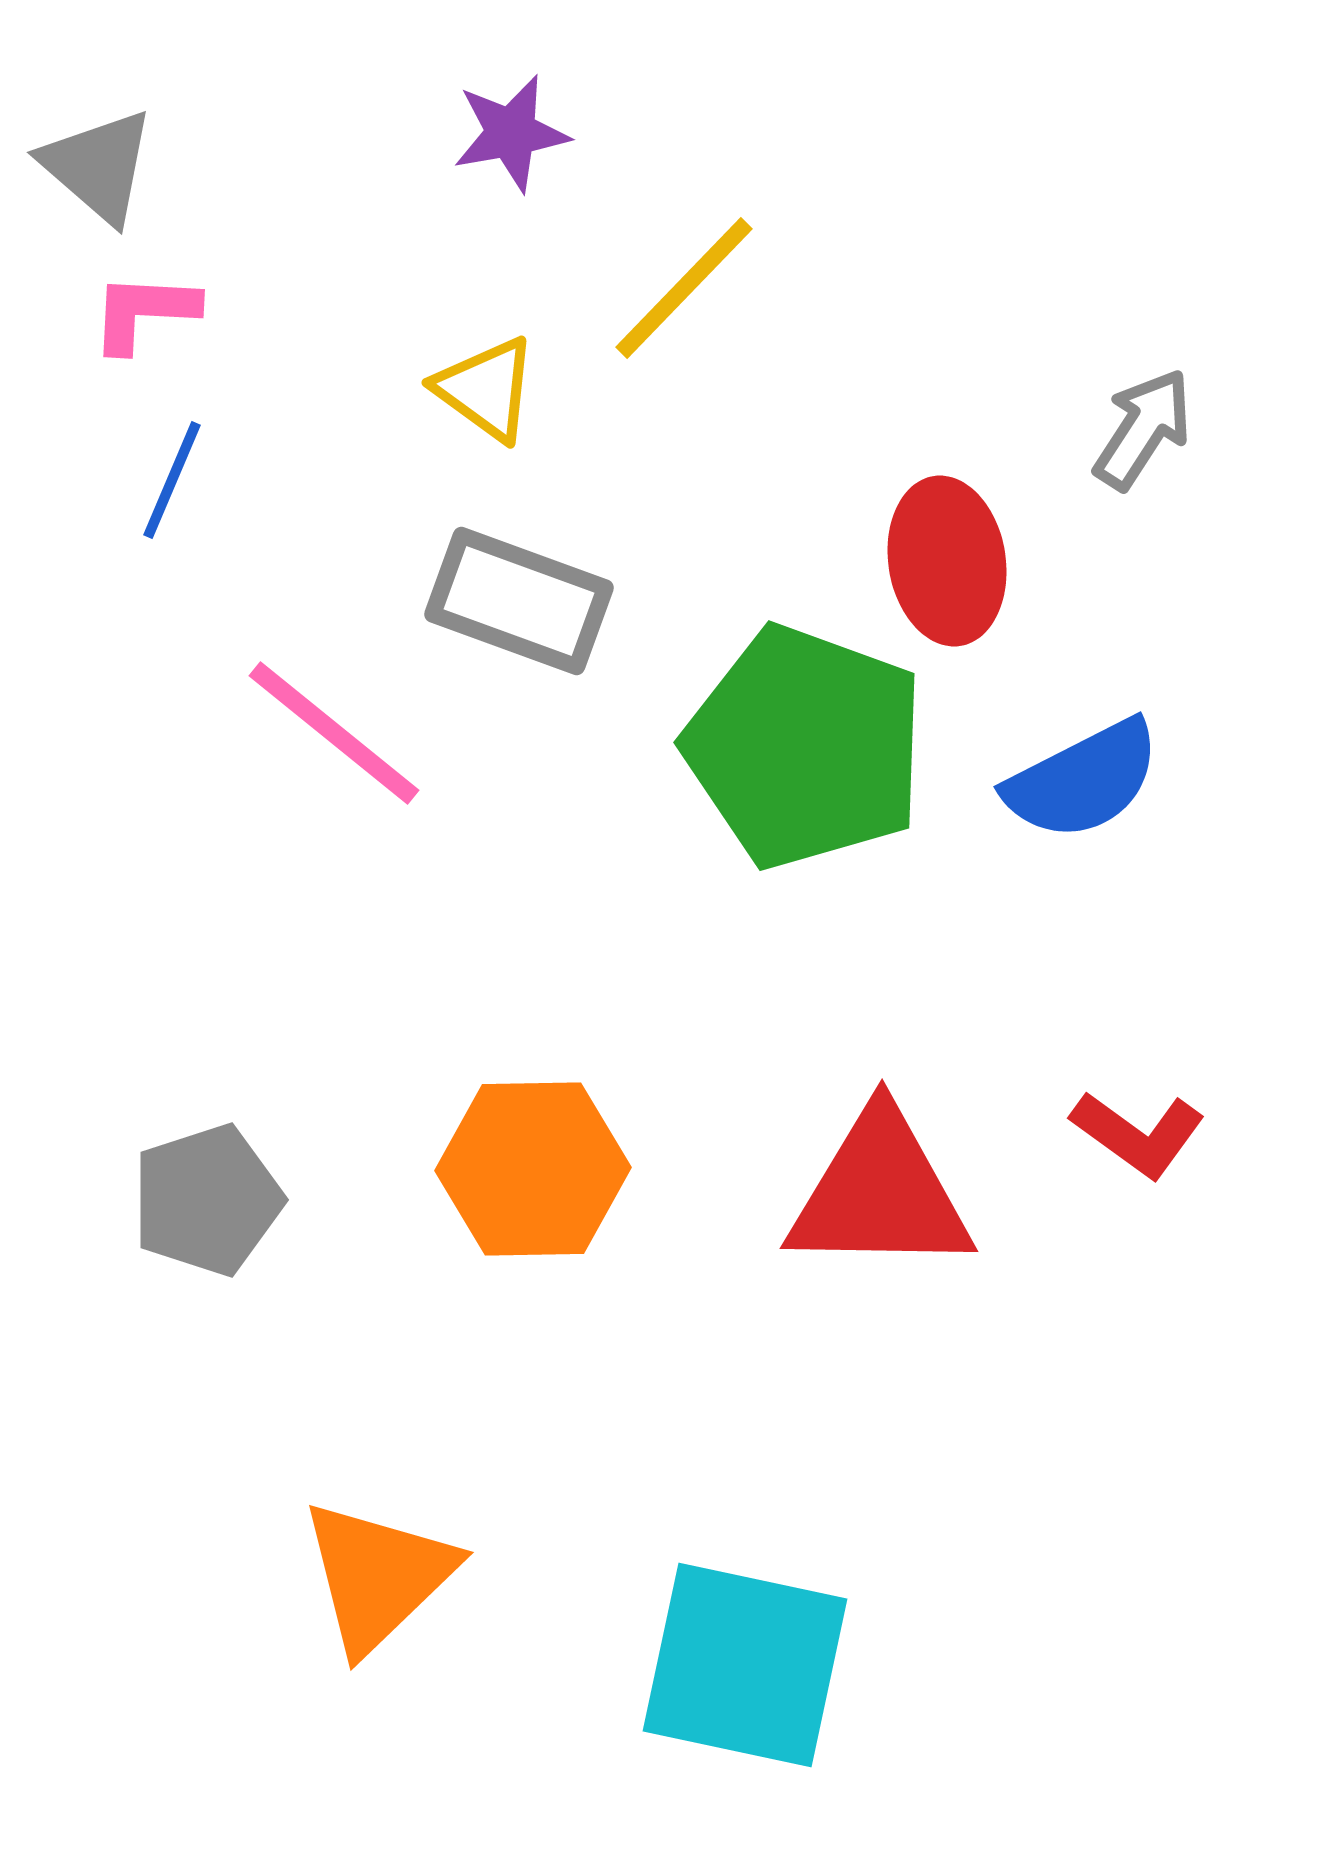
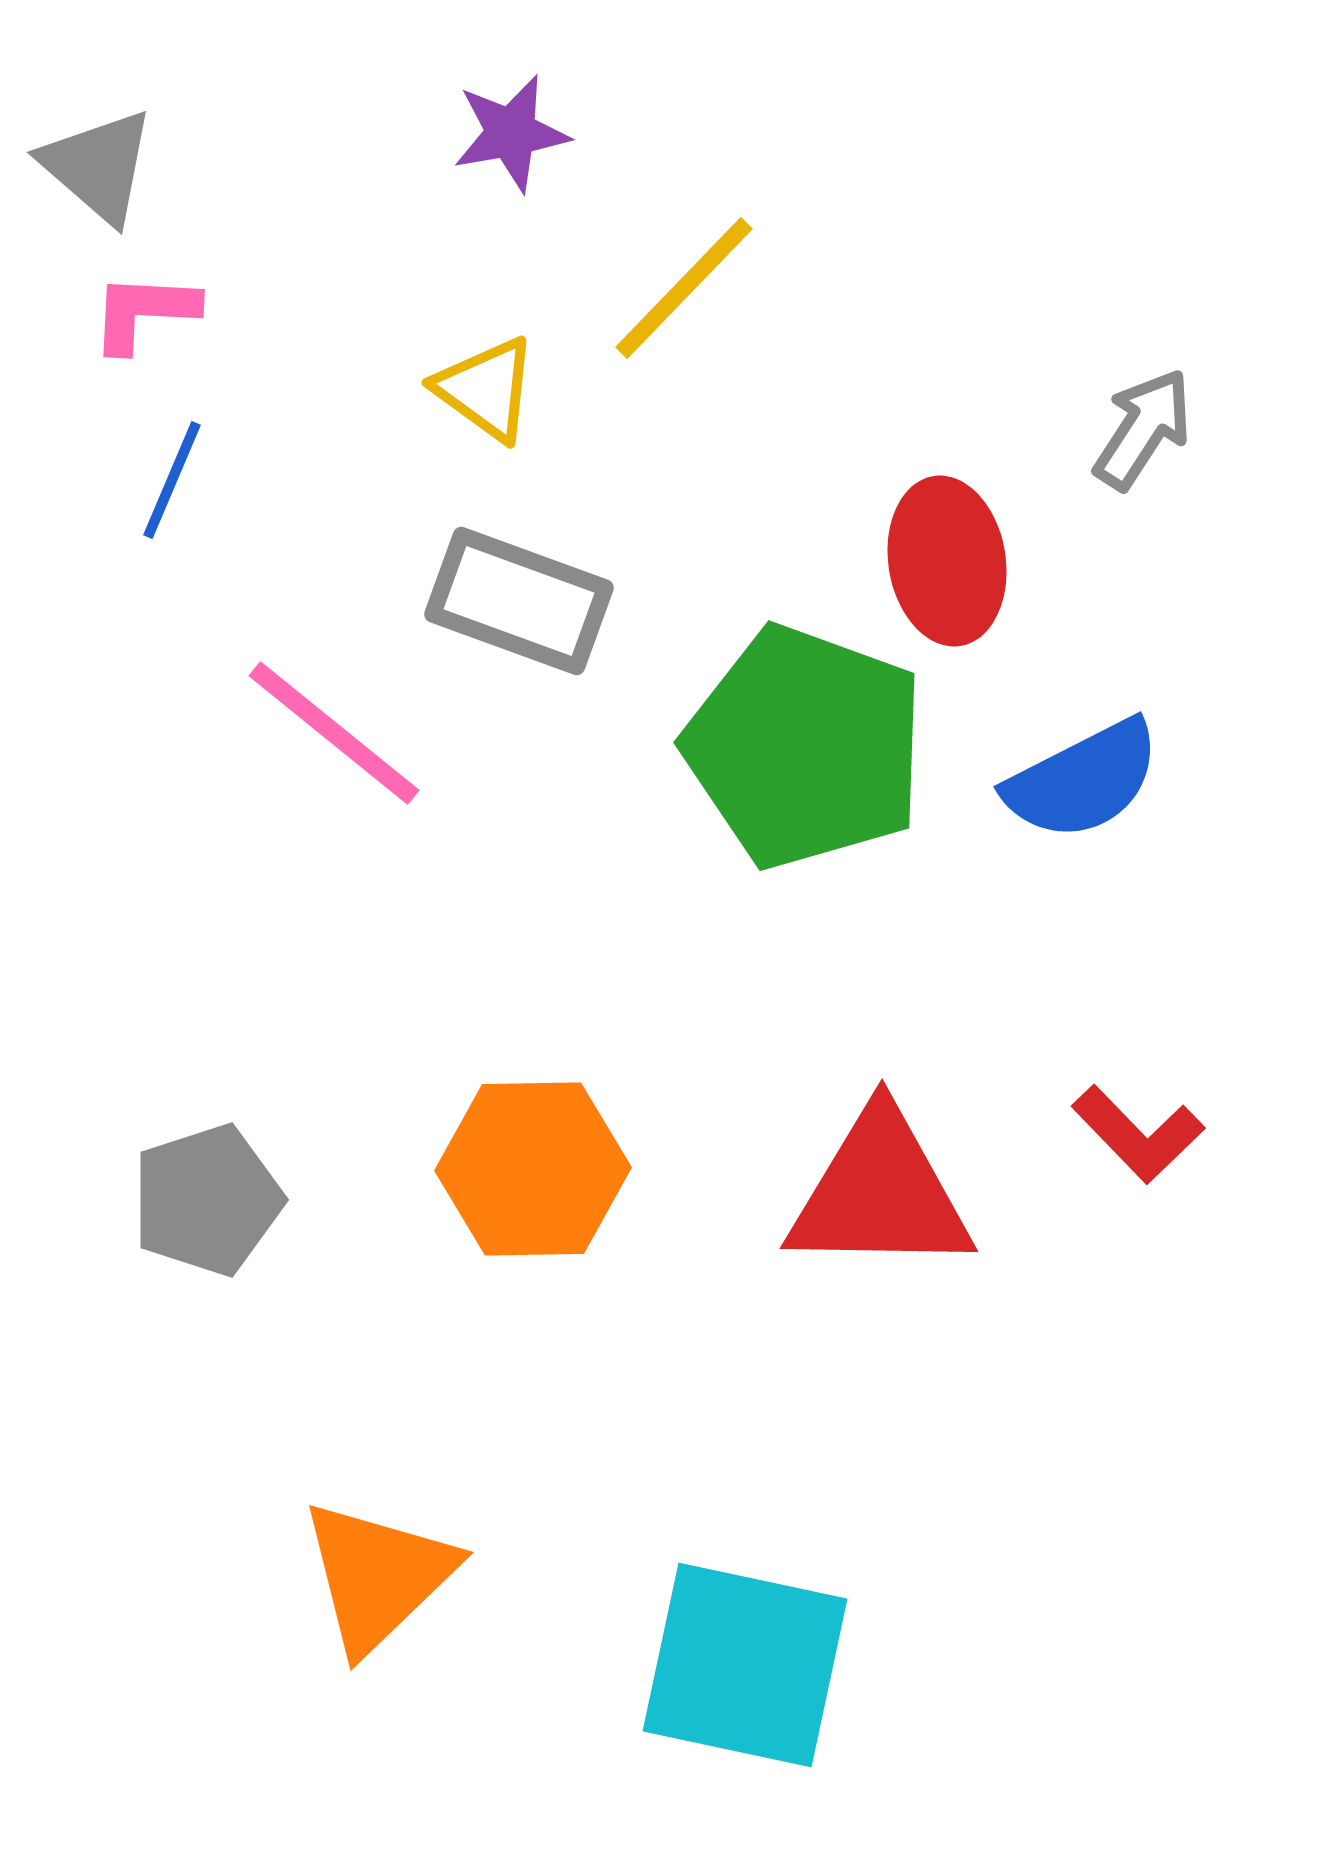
red L-shape: rotated 10 degrees clockwise
